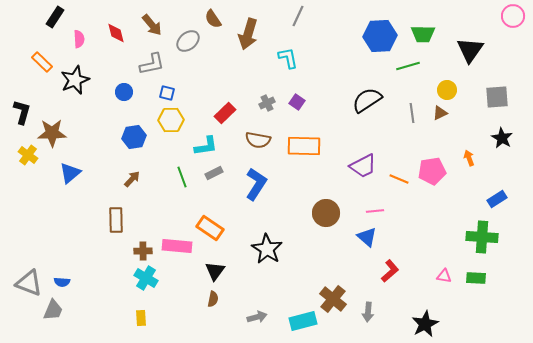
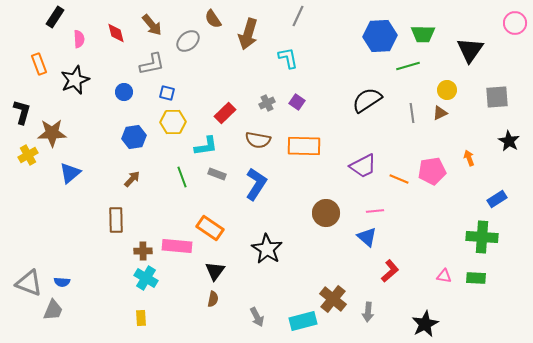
pink circle at (513, 16): moved 2 px right, 7 px down
orange rectangle at (42, 62): moved 3 px left, 2 px down; rotated 25 degrees clockwise
yellow hexagon at (171, 120): moved 2 px right, 2 px down
black star at (502, 138): moved 7 px right, 3 px down
yellow cross at (28, 155): rotated 24 degrees clockwise
gray rectangle at (214, 173): moved 3 px right, 1 px down; rotated 48 degrees clockwise
gray arrow at (257, 317): rotated 78 degrees clockwise
